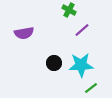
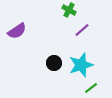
purple semicircle: moved 7 px left, 2 px up; rotated 24 degrees counterclockwise
cyan star: rotated 15 degrees counterclockwise
